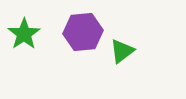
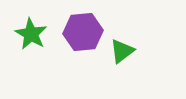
green star: moved 7 px right; rotated 8 degrees counterclockwise
